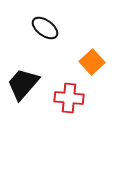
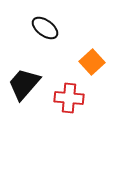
black trapezoid: moved 1 px right
